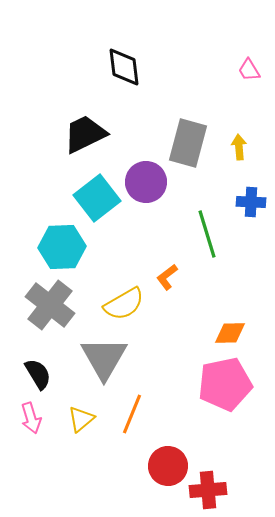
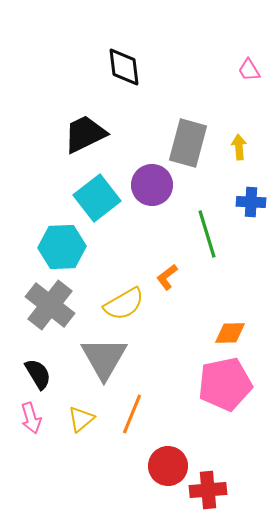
purple circle: moved 6 px right, 3 px down
